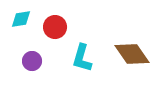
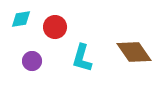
brown diamond: moved 2 px right, 2 px up
